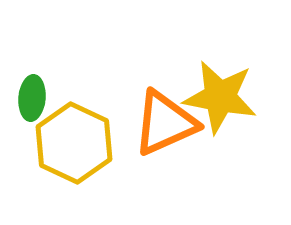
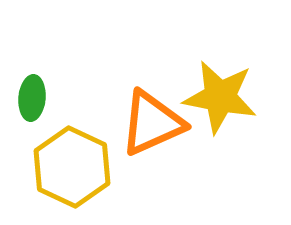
orange triangle: moved 13 px left
yellow hexagon: moved 2 px left, 24 px down
